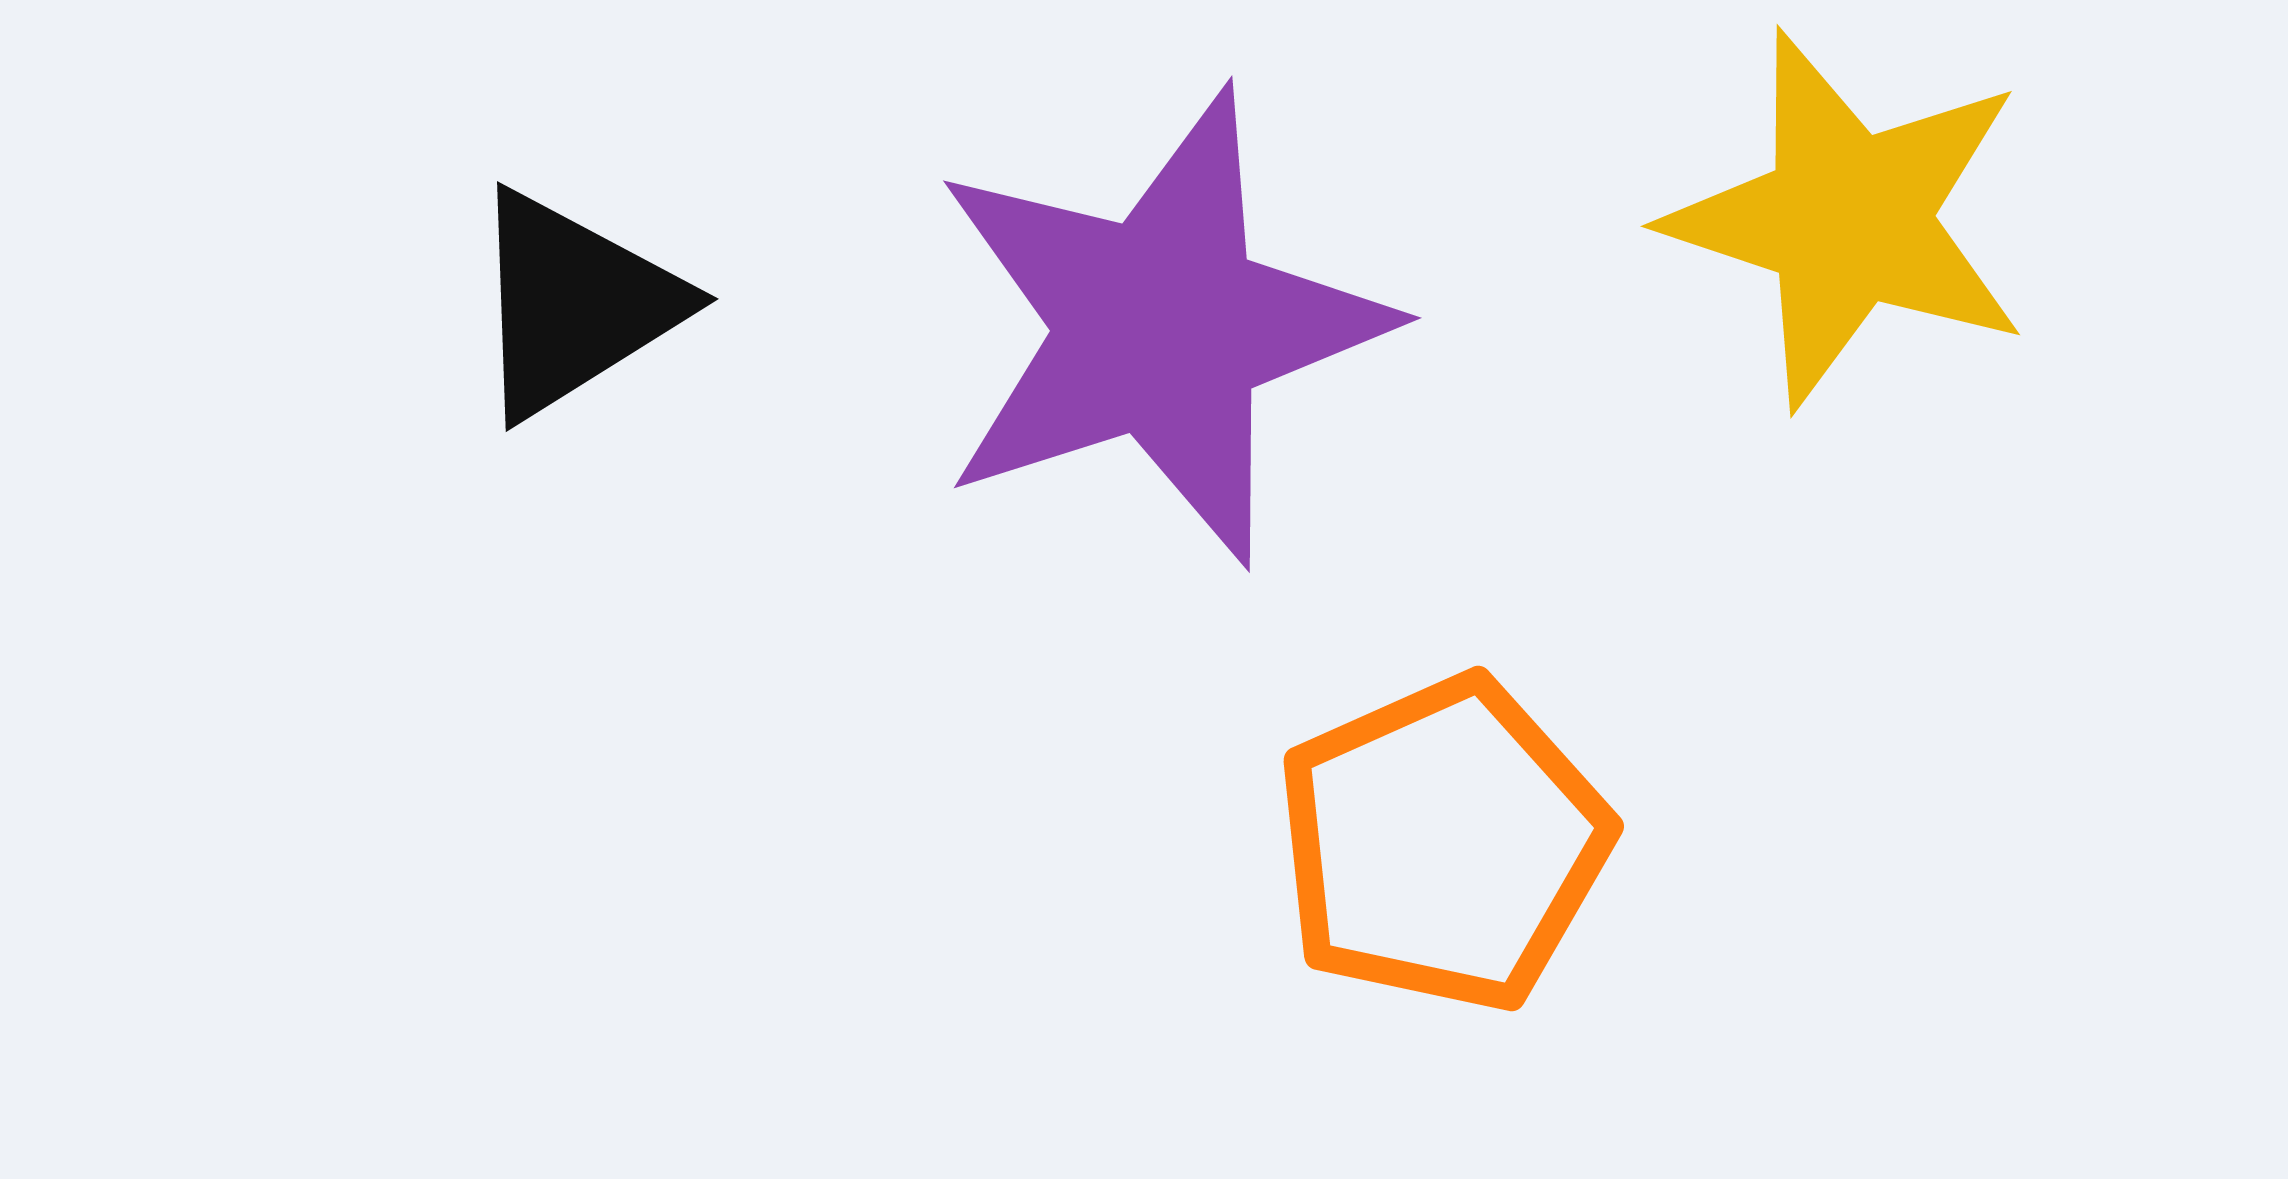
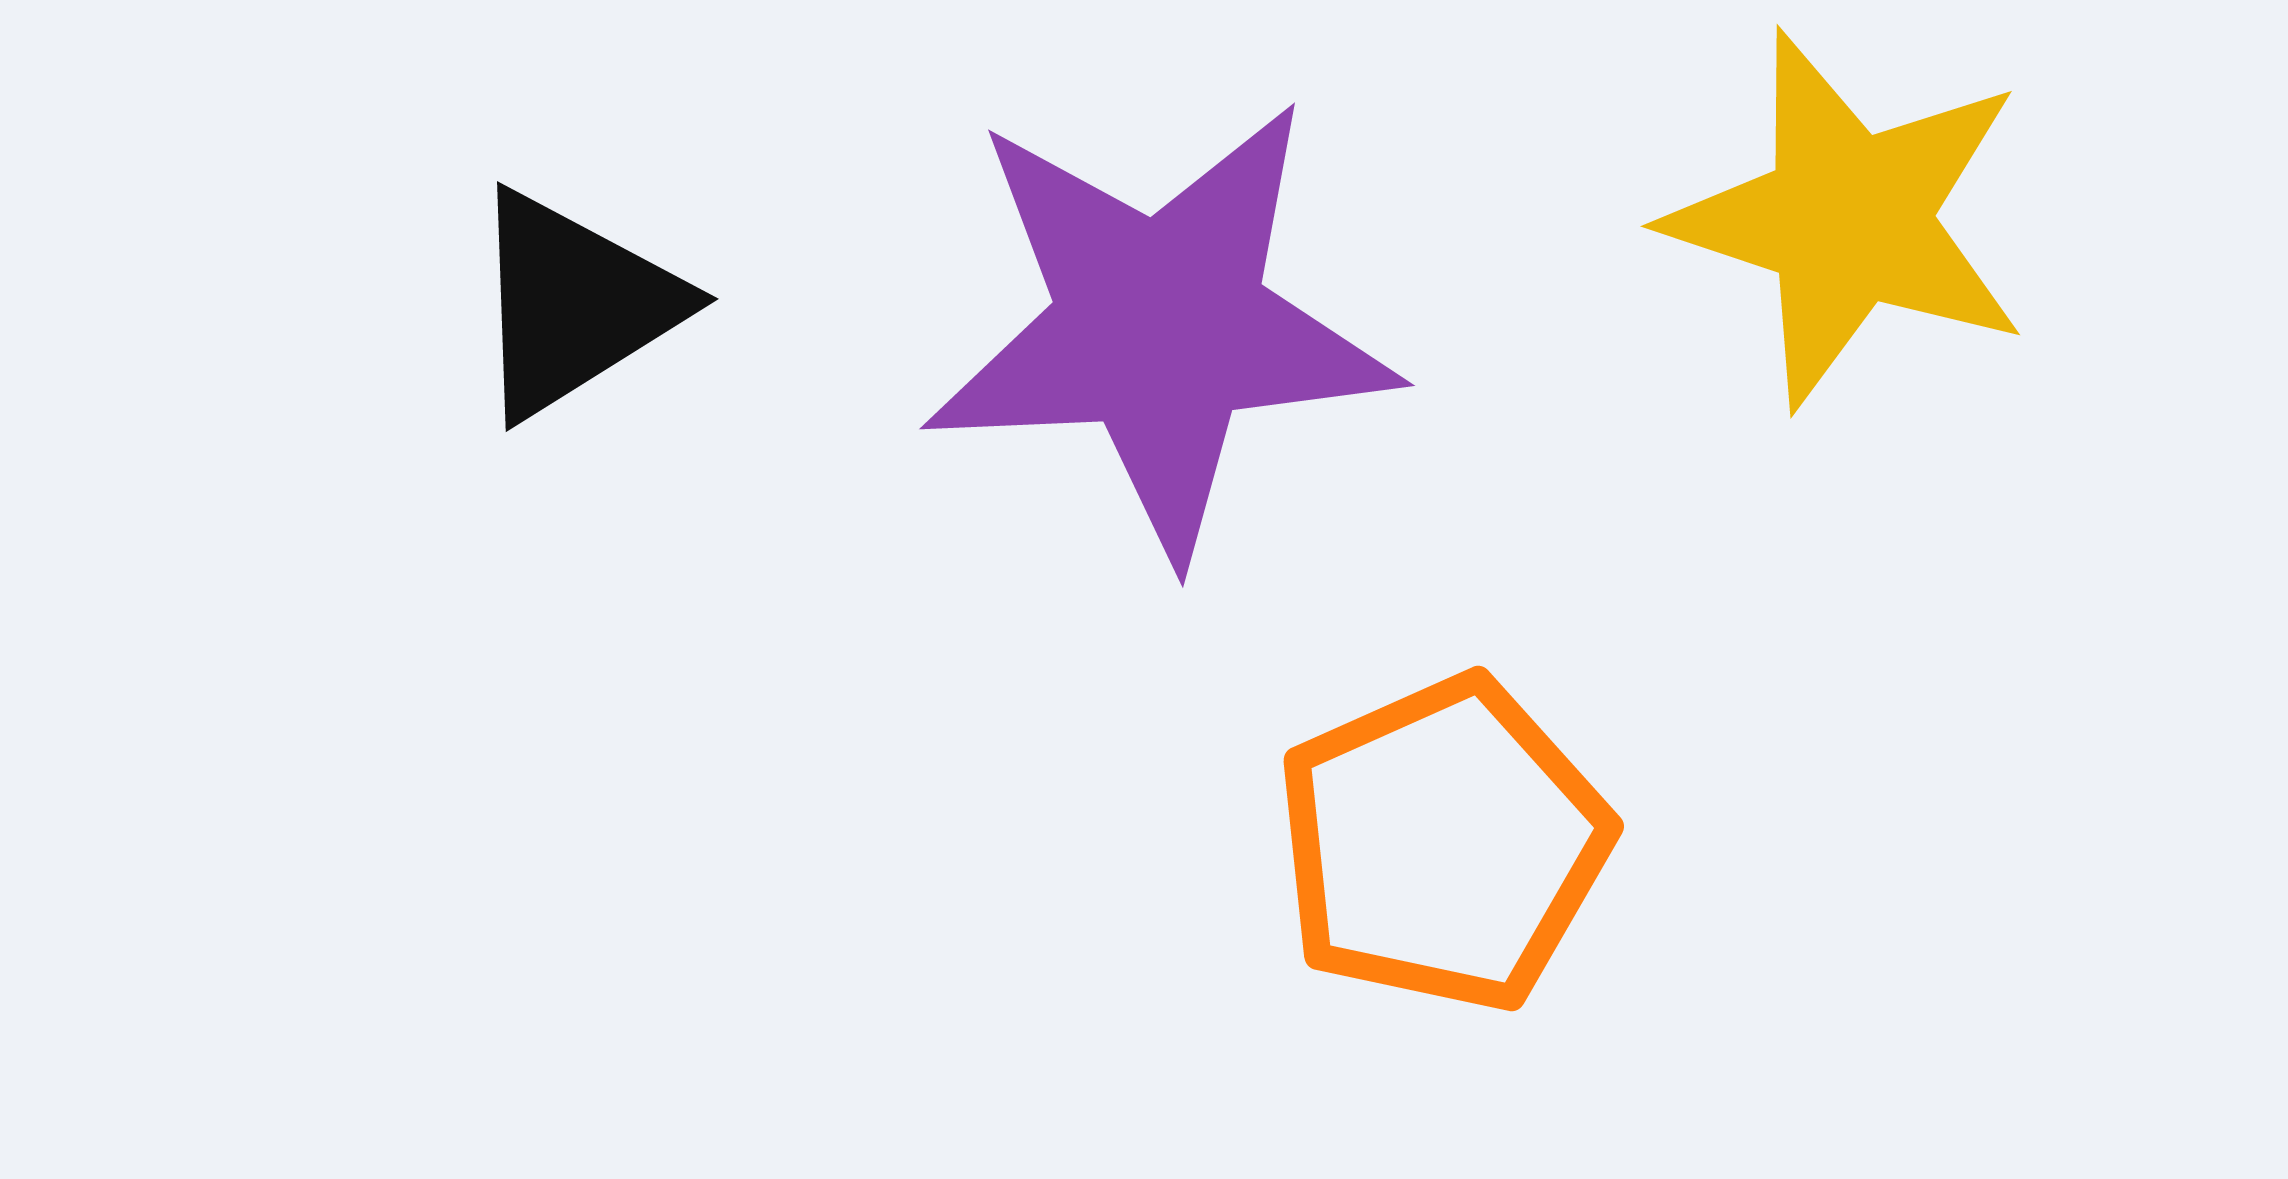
purple star: rotated 15 degrees clockwise
